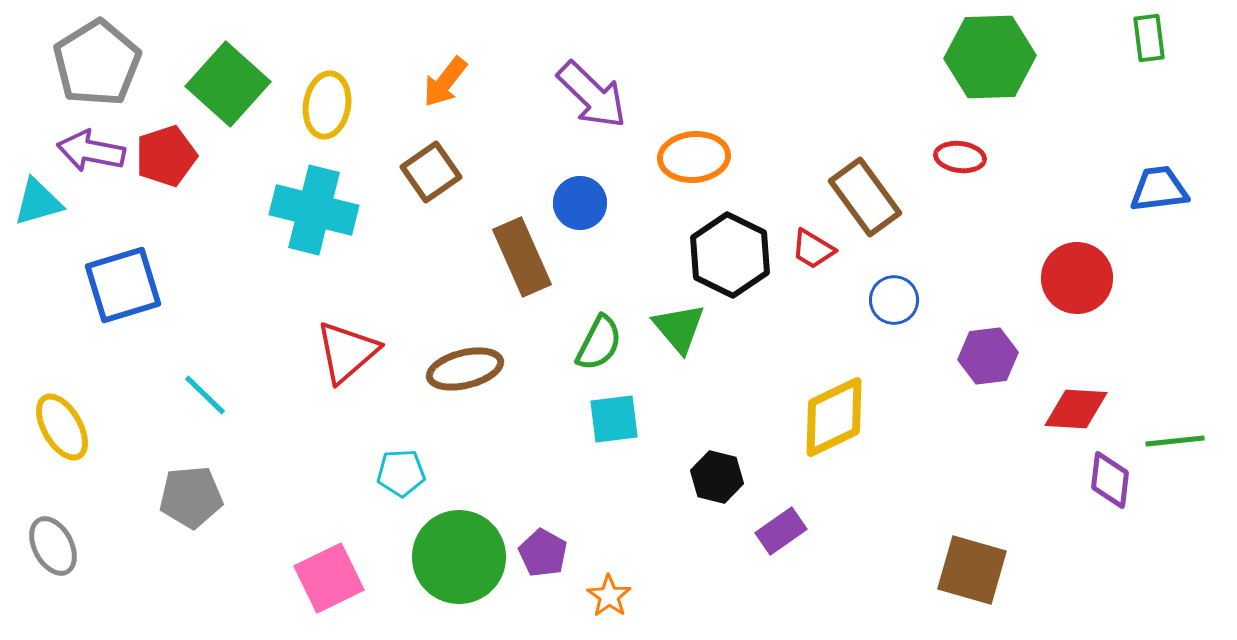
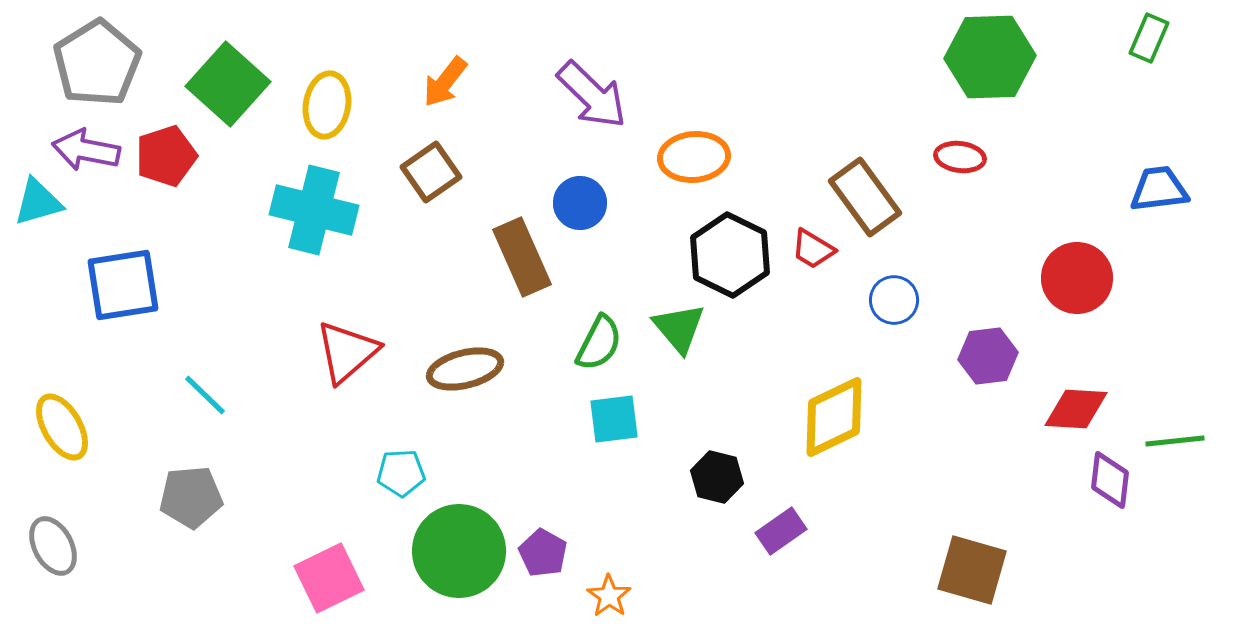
green rectangle at (1149, 38): rotated 30 degrees clockwise
purple arrow at (91, 151): moved 5 px left, 1 px up
blue square at (123, 285): rotated 8 degrees clockwise
green circle at (459, 557): moved 6 px up
